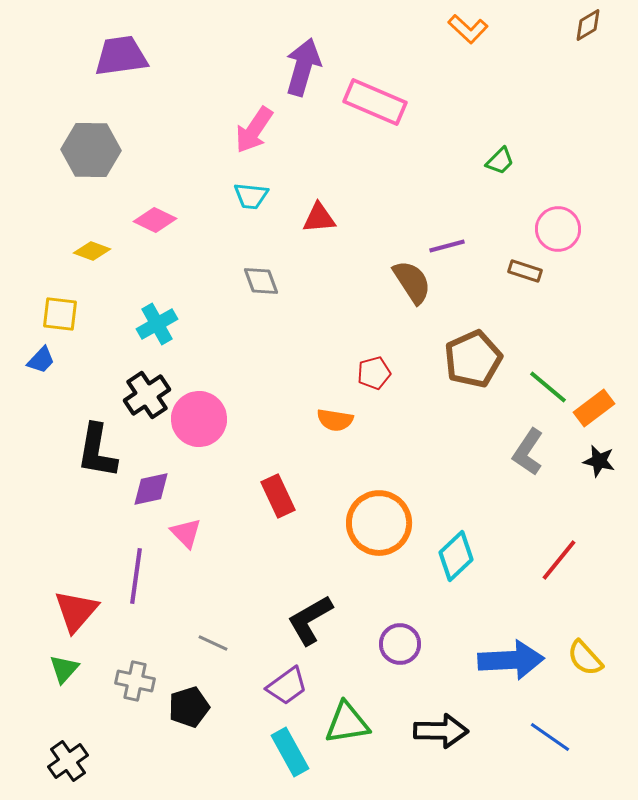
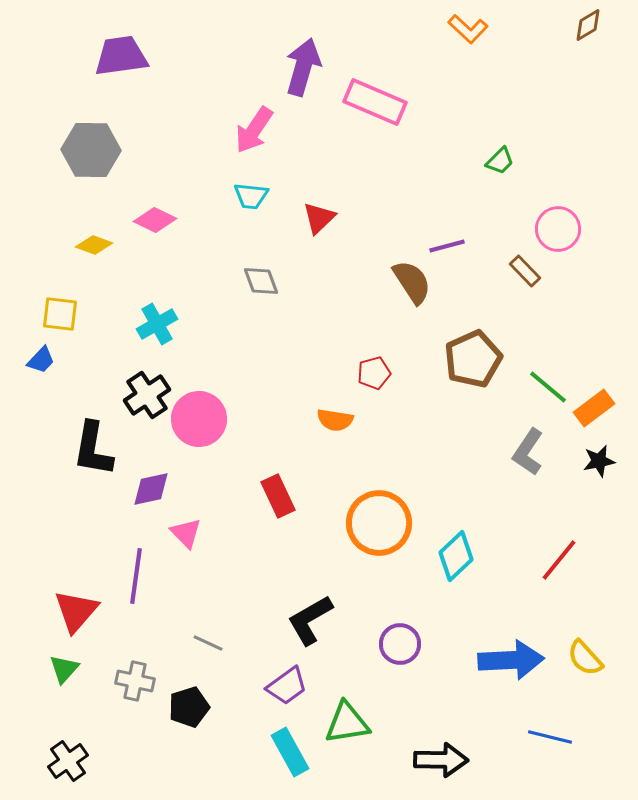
red triangle at (319, 218): rotated 39 degrees counterclockwise
yellow diamond at (92, 251): moved 2 px right, 6 px up
brown rectangle at (525, 271): rotated 28 degrees clockwise
black L-shape at (97, 451): moved 4 px left, 2 px up
black star at (599, 461): rotated 24 degrees counterclockwise
gray line at (213, 643): moved 5 px left
black arrow at (441, 731): moved 29 px down
blue line at (550, 737): rotated 21 degrees counterclockwise
